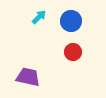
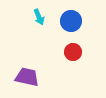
cyan arrow: rotated 112 degrees clockwise
purple trapezoid: moved 1 px left
